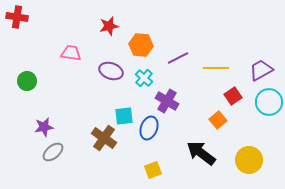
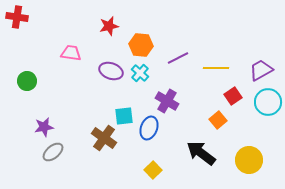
cyan cross: moved 4 px left, 5 px up
cyan circle: moved 1 px left
yellow square: rotated 24 degrees counterclockwise
